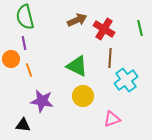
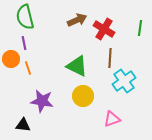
green line: rotated 21 degrees clockwise
orange line: moved 1 px left, 2 px up
cyan cross: moved 2 px left, 1 px down
